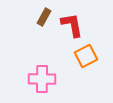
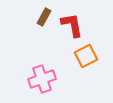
pink cross: rotated 20 degrees counterclockwise
